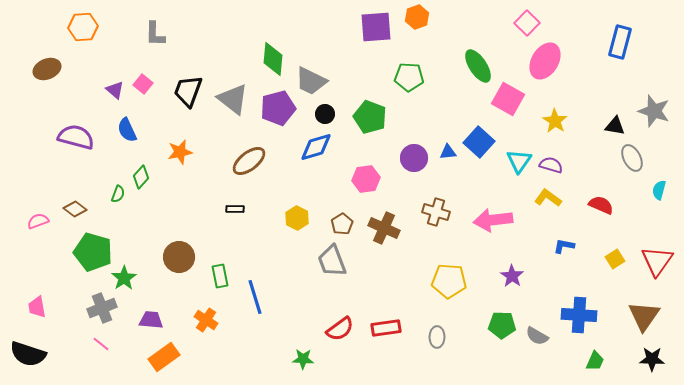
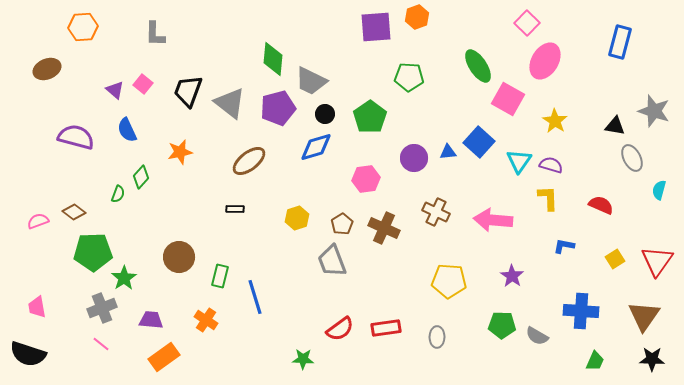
gray triangle at (233, 99): moved 3 px left, 4 px down
green pentagon at (370, 117): rotated 16 degrees clockwise
yellow L-shape at (548, 198): rotated 52 degrees clockwise
brown diamond at (75, 209): moved 1 px left, 3 px down
brown cross at (436, 212): rotated 8 degrees clockwise
yellow hexagon at (297, 218): rotated 15 degrees clockwise
pink arrow at (493, 220): rotated 12 degrees clockwise
green pentagon at (93, 252): rotated 18 degrees counterclockwise
green rectangle at (220, 276): rotated 25 degrees clockwise
blue cross at (579, 315): moved 2 px right, 4 px up
